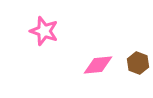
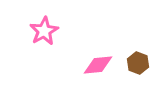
pink star: rotated 24 degrees clockwise
